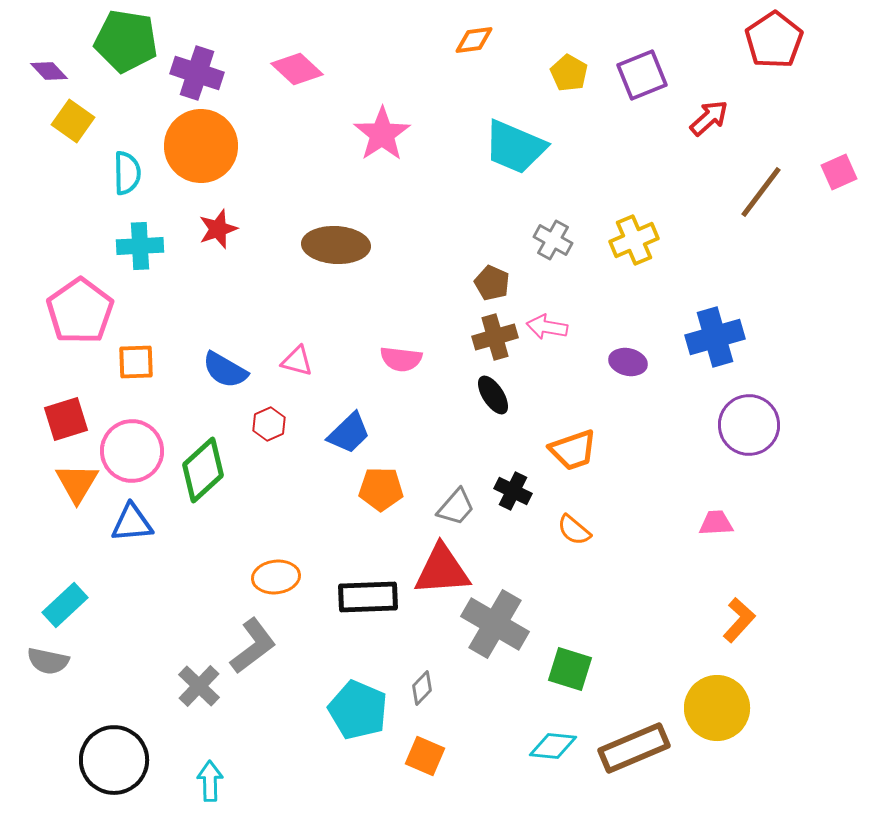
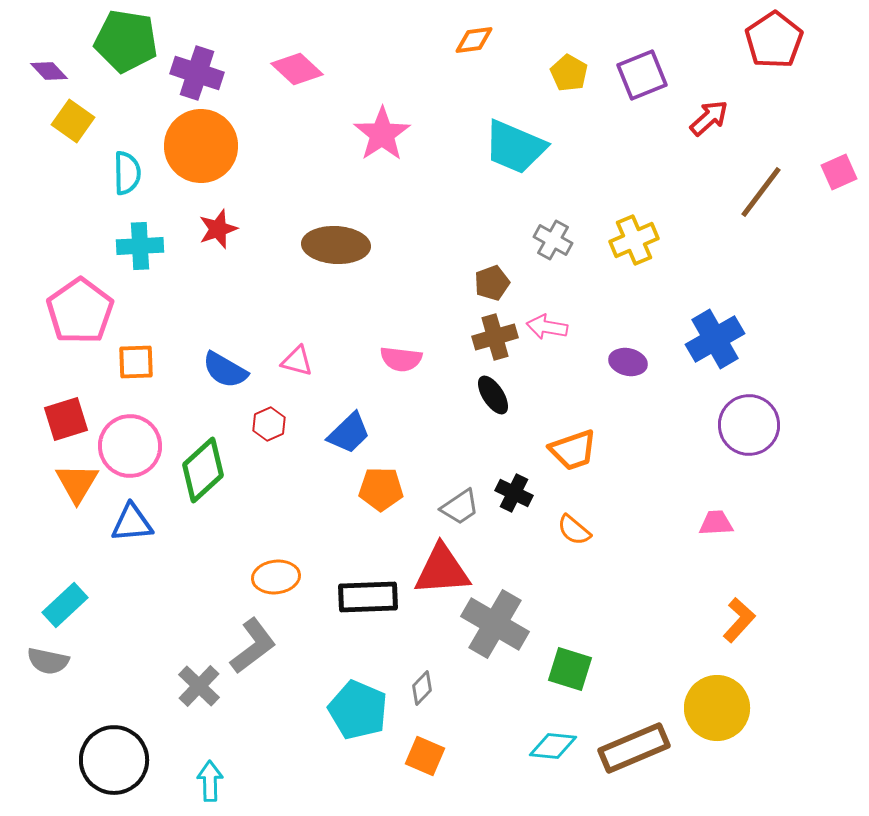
brown pentagon at (492, 283): rotated 28 degrees clockwise
blue cross at (715, 337): moved 2 px down; rotated 14 degrees counterclockwise
pink circle at (132, 451): moved 2 px left, 5 px up
black cross at (513, 491): moved 1 px right, 2 px down
gray trapezoid at (456, 507): moved 4 px right; rotated 15 degrees clockwise
